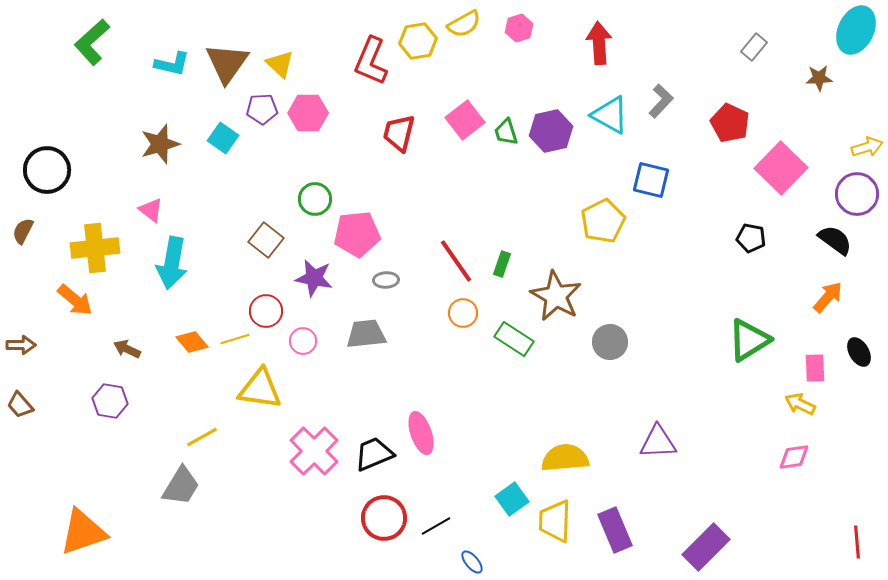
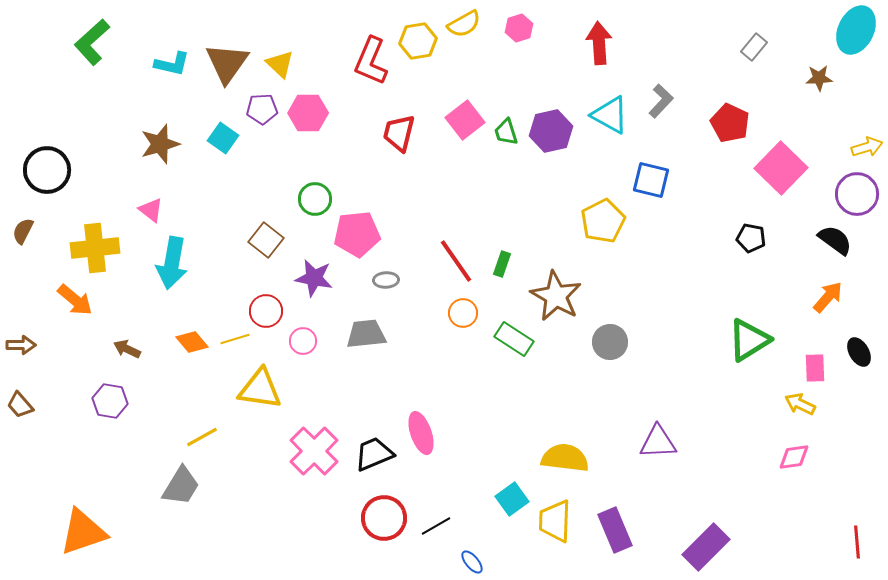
yellow semicircle at (565, 458): rotated 12 degrees clockwise
